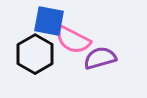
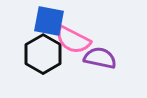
black hexagon: moved 8 px right
purple semicircle: rotated 28 degrees clockwise
